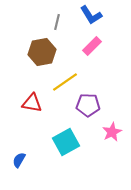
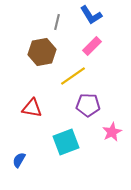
yellow line: moved 8 px right, 6 px up
red triangle: moved 5 px down
cyan square: rotated 8 degrees clockwise
